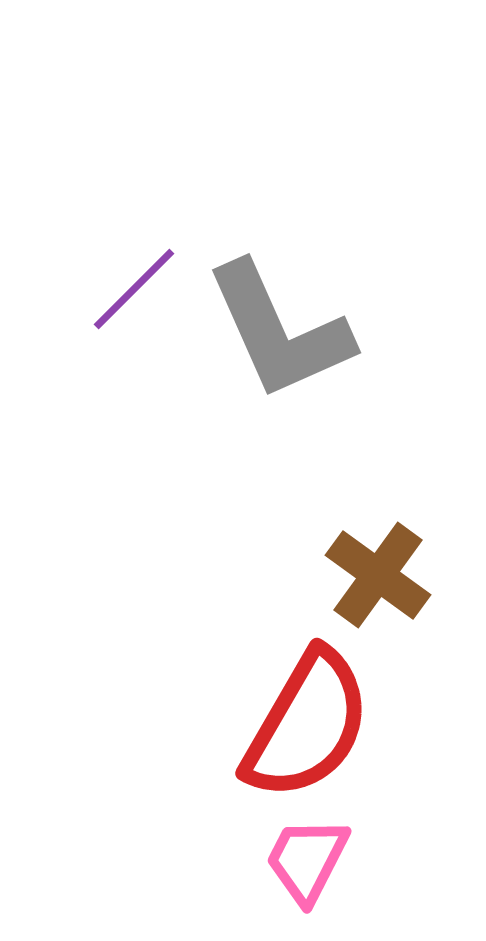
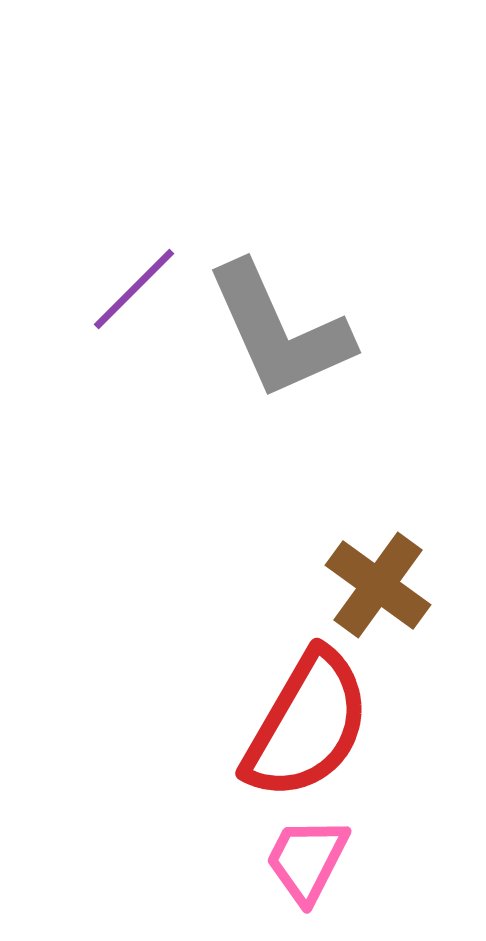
brown cross: moved 10 px down
